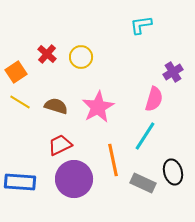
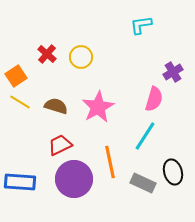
orange square: moved 4 px down
orange line: moved 3 px left, 2 px down
